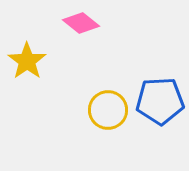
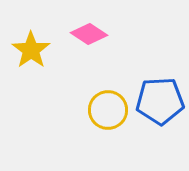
pink diamond: moved 8 px right, 11 px down; rotated 6 degrees counterclockwise
yellow star: moved 4 px right, 11 px up
